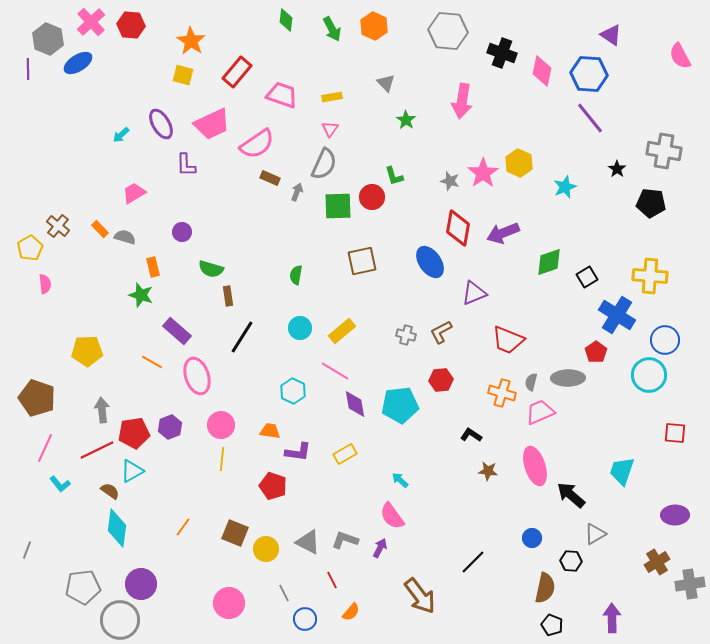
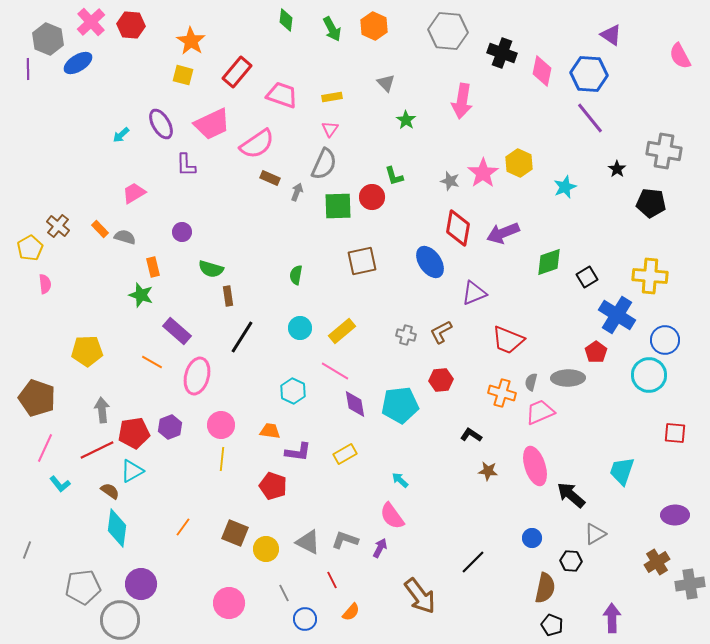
pink ellipse at (197, 376): rotated 33 degrees clockwise
